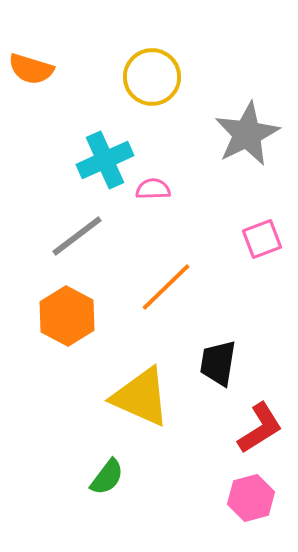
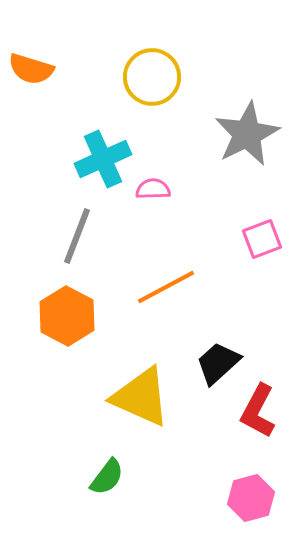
cyan cross: moved 2 px left, 1 px up
gray line: rotated 32 degrees counterclockwise
orange line: rotated 16 degrees clockwise
black trapezoid: rotated 39 degrees clockwise
red L-shape: moved 2 px left, 17 px up; rotated 150 degrees clockwise
